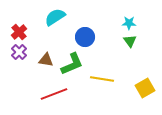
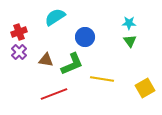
red cross: rotated 21 degrees clockwise
